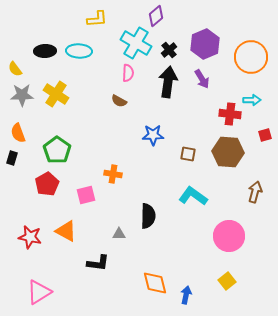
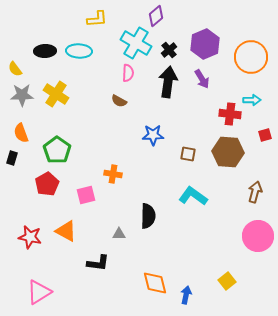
orange semicircle: moved 3 px right
pink circle: moved 29 px right
